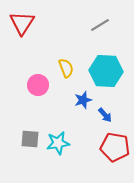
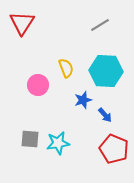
red pentagon: moved 1 px left, 2 px down; rotated 12 degrees clockwise
